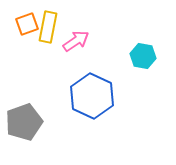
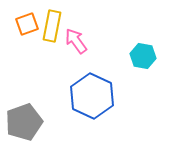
yellow rectangle: moved 4 px right, 1 px up
pink arrow: rotated 92 degrees counterclockwise
